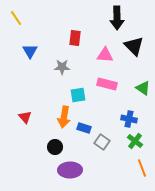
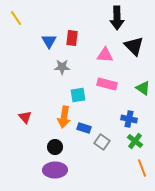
red rectangle: moved 3 px left
blue triangle: moved 19 px right, 10 px up
purple ellipse: moved 15 px left
